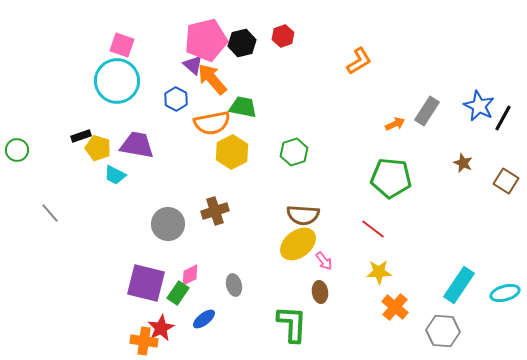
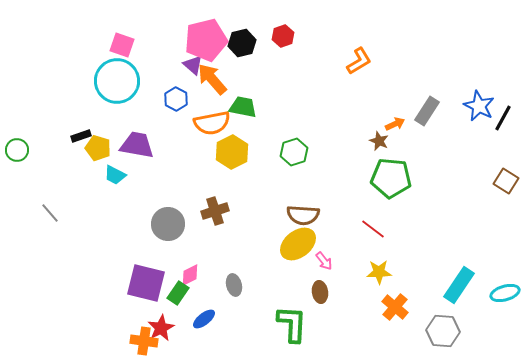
brown star at (463, 163): moved 84 px left, 22 px up
